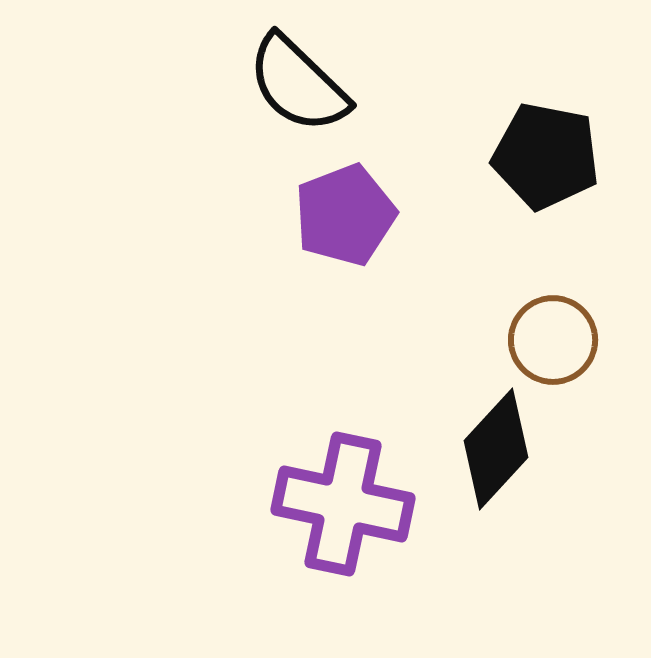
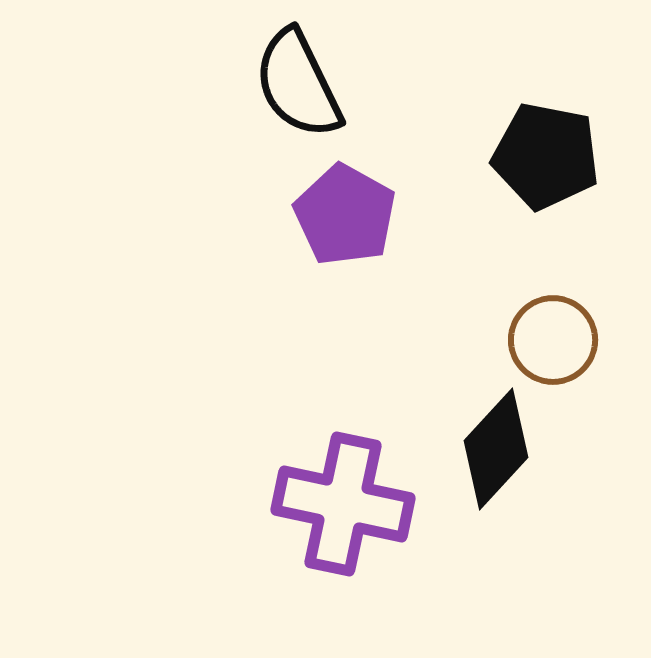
black semicircle: rotated 20 degrees clockwise
purple pentagon: rotated 22 degrees counterclockwise
